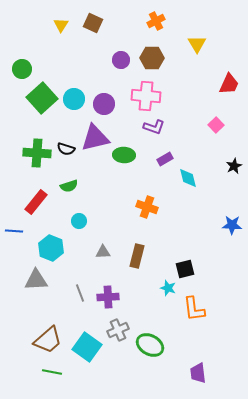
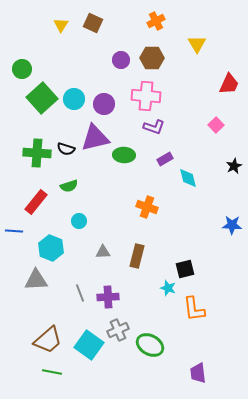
cyan square at (87, 347): moved 2 px right, 2 px up
